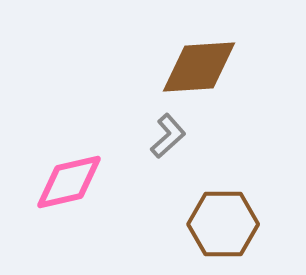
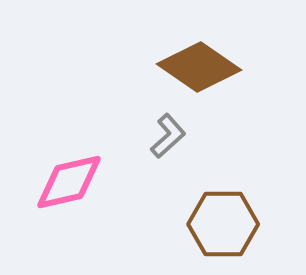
brown diamond: rotated 38 degrees clockwise
